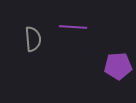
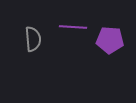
purple pentagon: moved 8 px left, 26 px up; rotated 8 degrees clockwise
